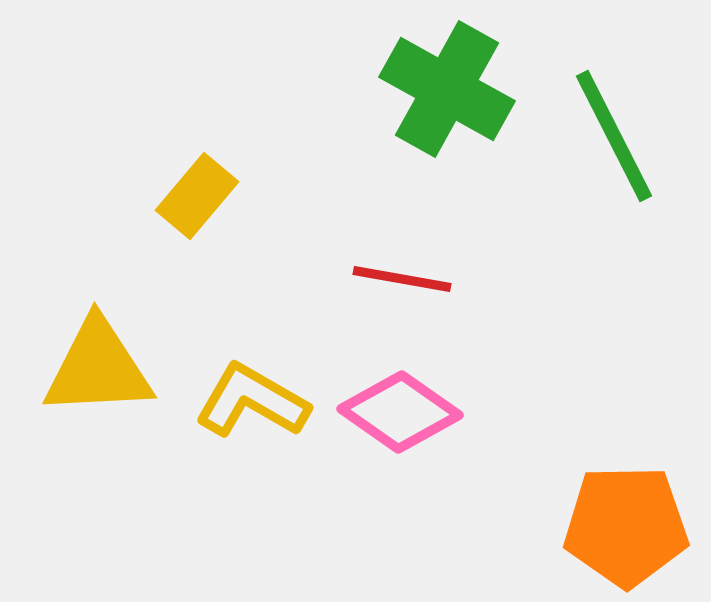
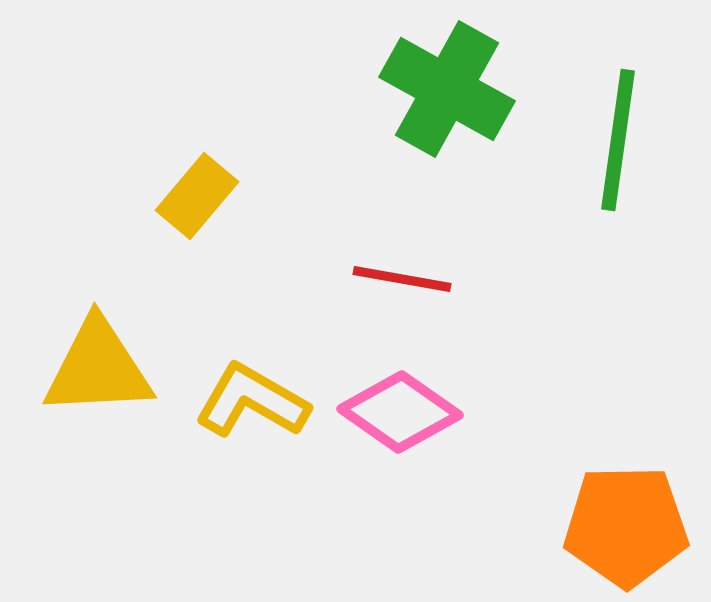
green line: moved 4 px right, 4 px down; rotated 35 degrees clockwise
